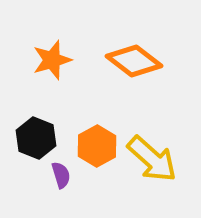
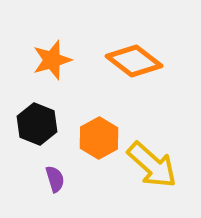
black hexagon: moved 1 px right, 14 px up
orange hexagon: moved 2 px right, 8 px up
yellow arrow: moved 6 px down
purple semicircle: moved 6 px left, 4 px down
